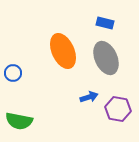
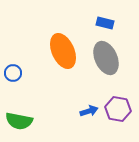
blue arrow: moved 14 px down
